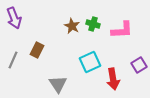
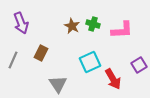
purple arrow: moved 7 px right, 5 px down
brown rectangle: moved 4 px right, 3 px down
red arrow: rotated 20 degrees counterclockwise
